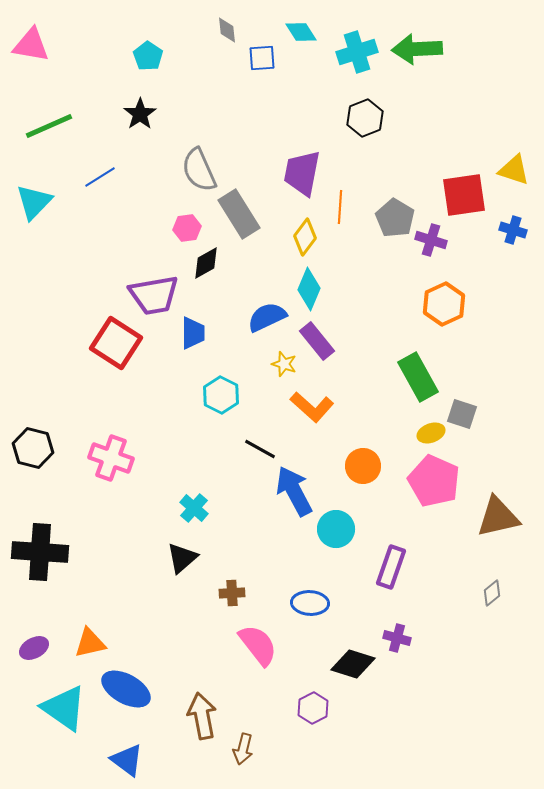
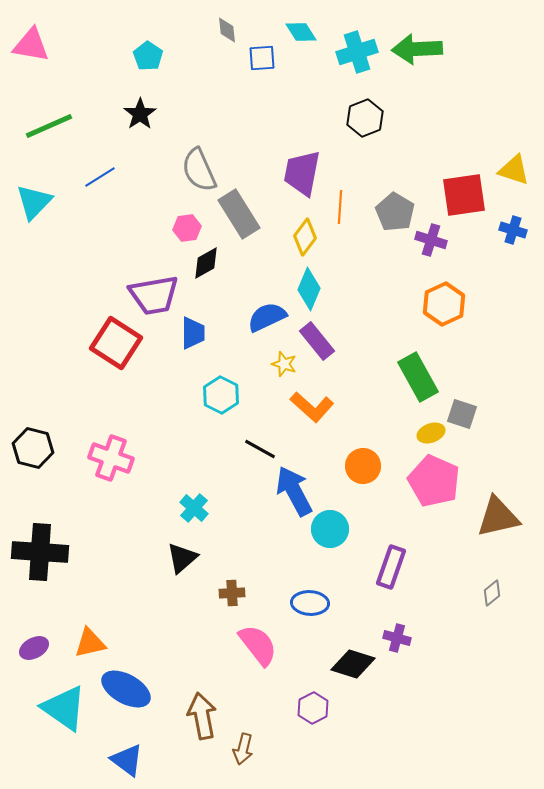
gray pentagon at (395, 218): moved 6 px up
cyan circle at (336, 529): moved 6 px left
